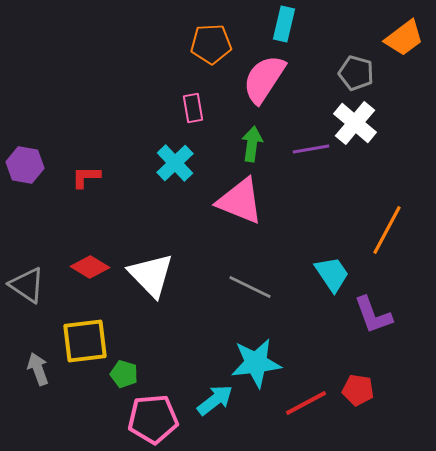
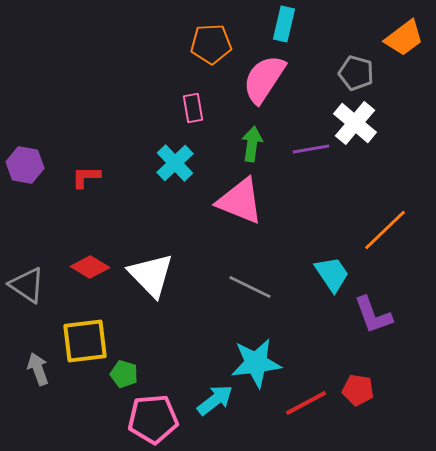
orange line: moved 2 px left; rotated 18 degrees clockwise
